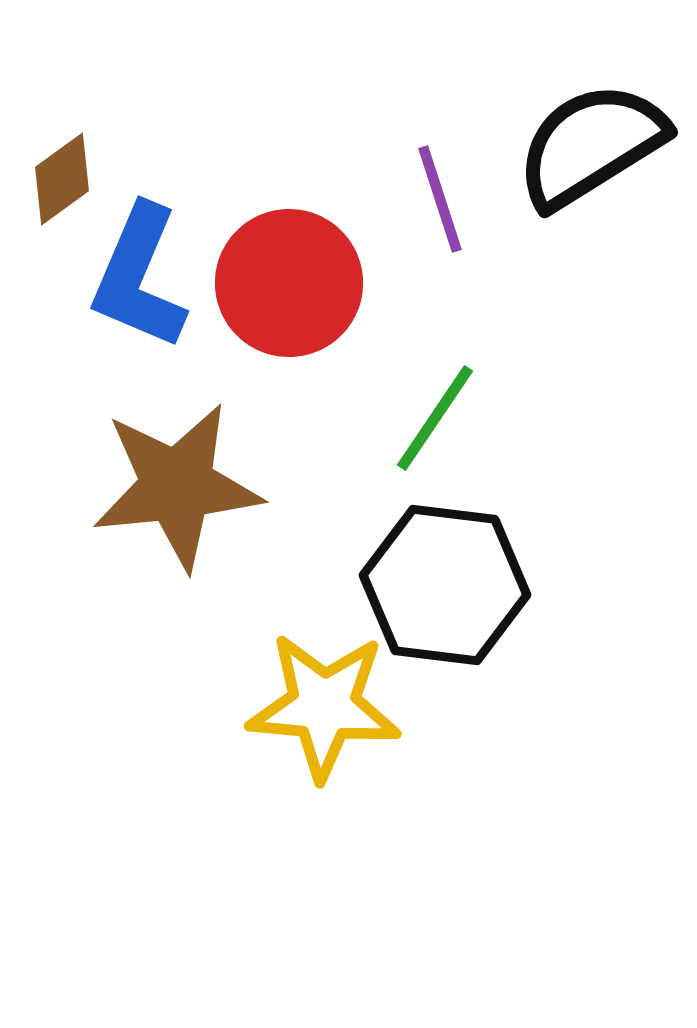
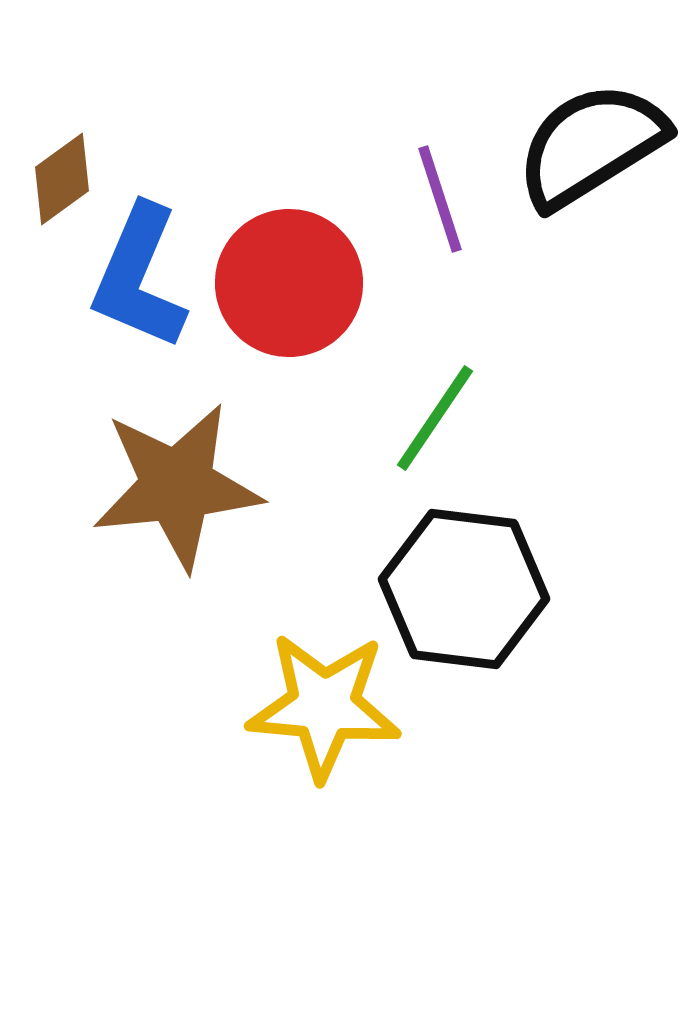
black hexagon: moved 19 px right, 4 px down
